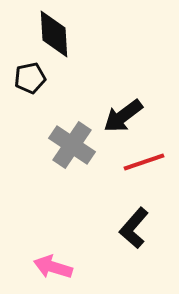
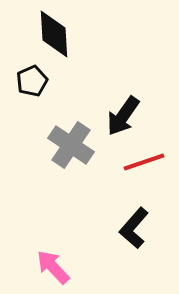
black pentagon: moved 2 px right, 3 px down; rotated 12 degrees counterclockwise
black arrow: rotated 18 degrees counterclockwise
gray cross: moved 1 px left
pink arrow: rotated 30 degrees clockwise
